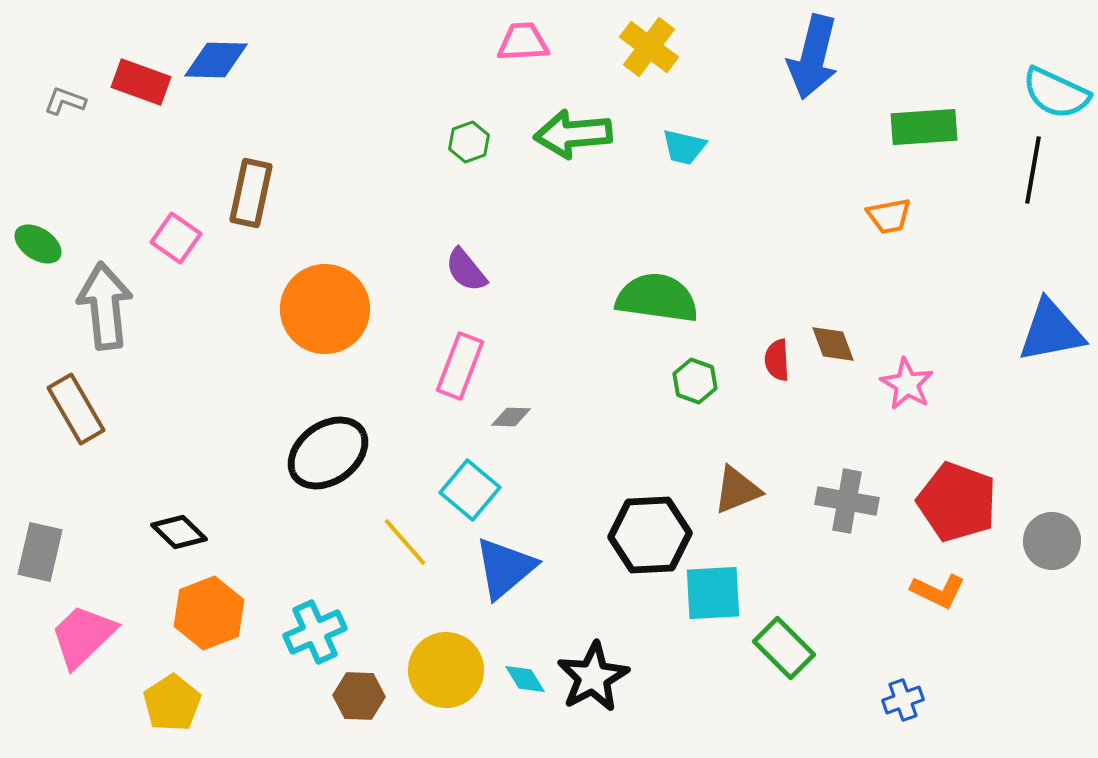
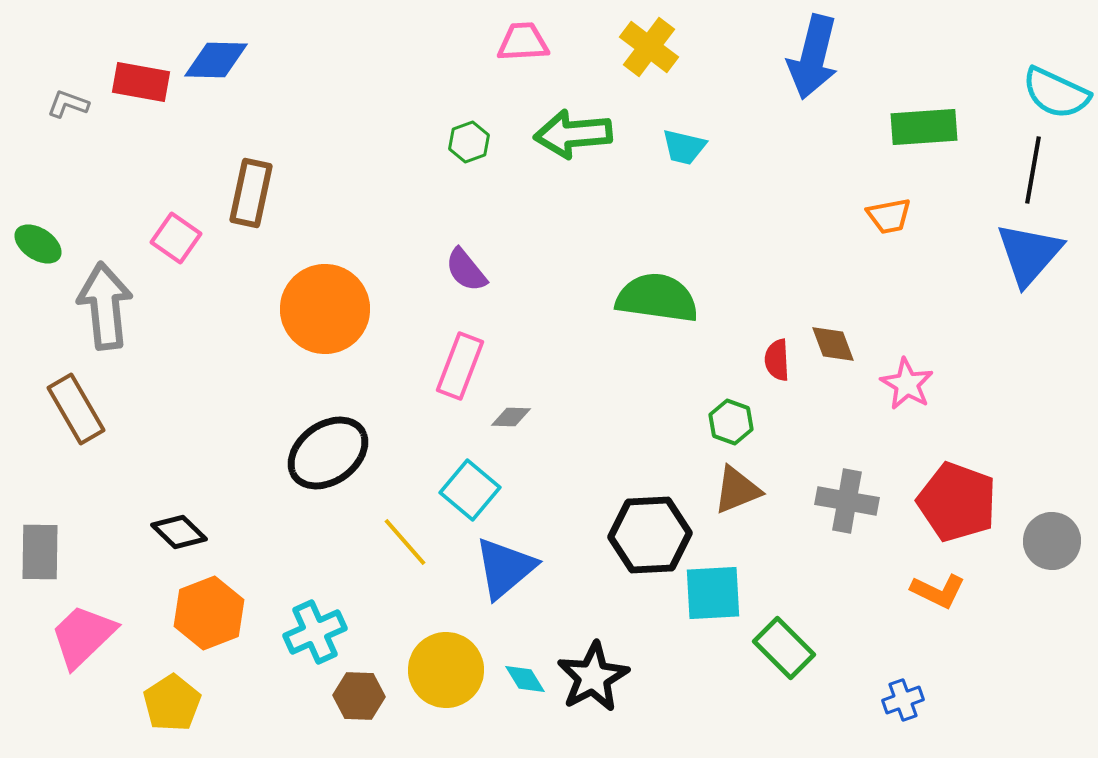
red rectangle at (141, 82): rotated 10 degrees counterclockwise
gray L-shape at (65, 101): moved 3 px right, 3 px down
blue triangle at (1051, 331): moved 22 px left, 77 px up; rotated 38 degrees counterclockwise
green hexagon at (695, 381): moved 36 px right, 41 px down
gray rectangle at (40, 552): rotated 12 degrees counterclockwise
